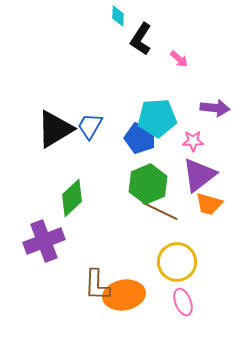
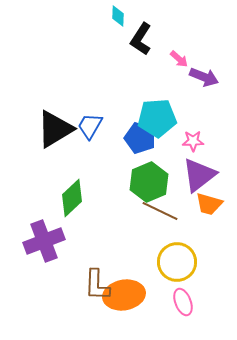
purple arrow: moved 11 px left, 31 px up; rotated 16 degrees clockwise
green hexagon: moved 1 px right, 2 px up
